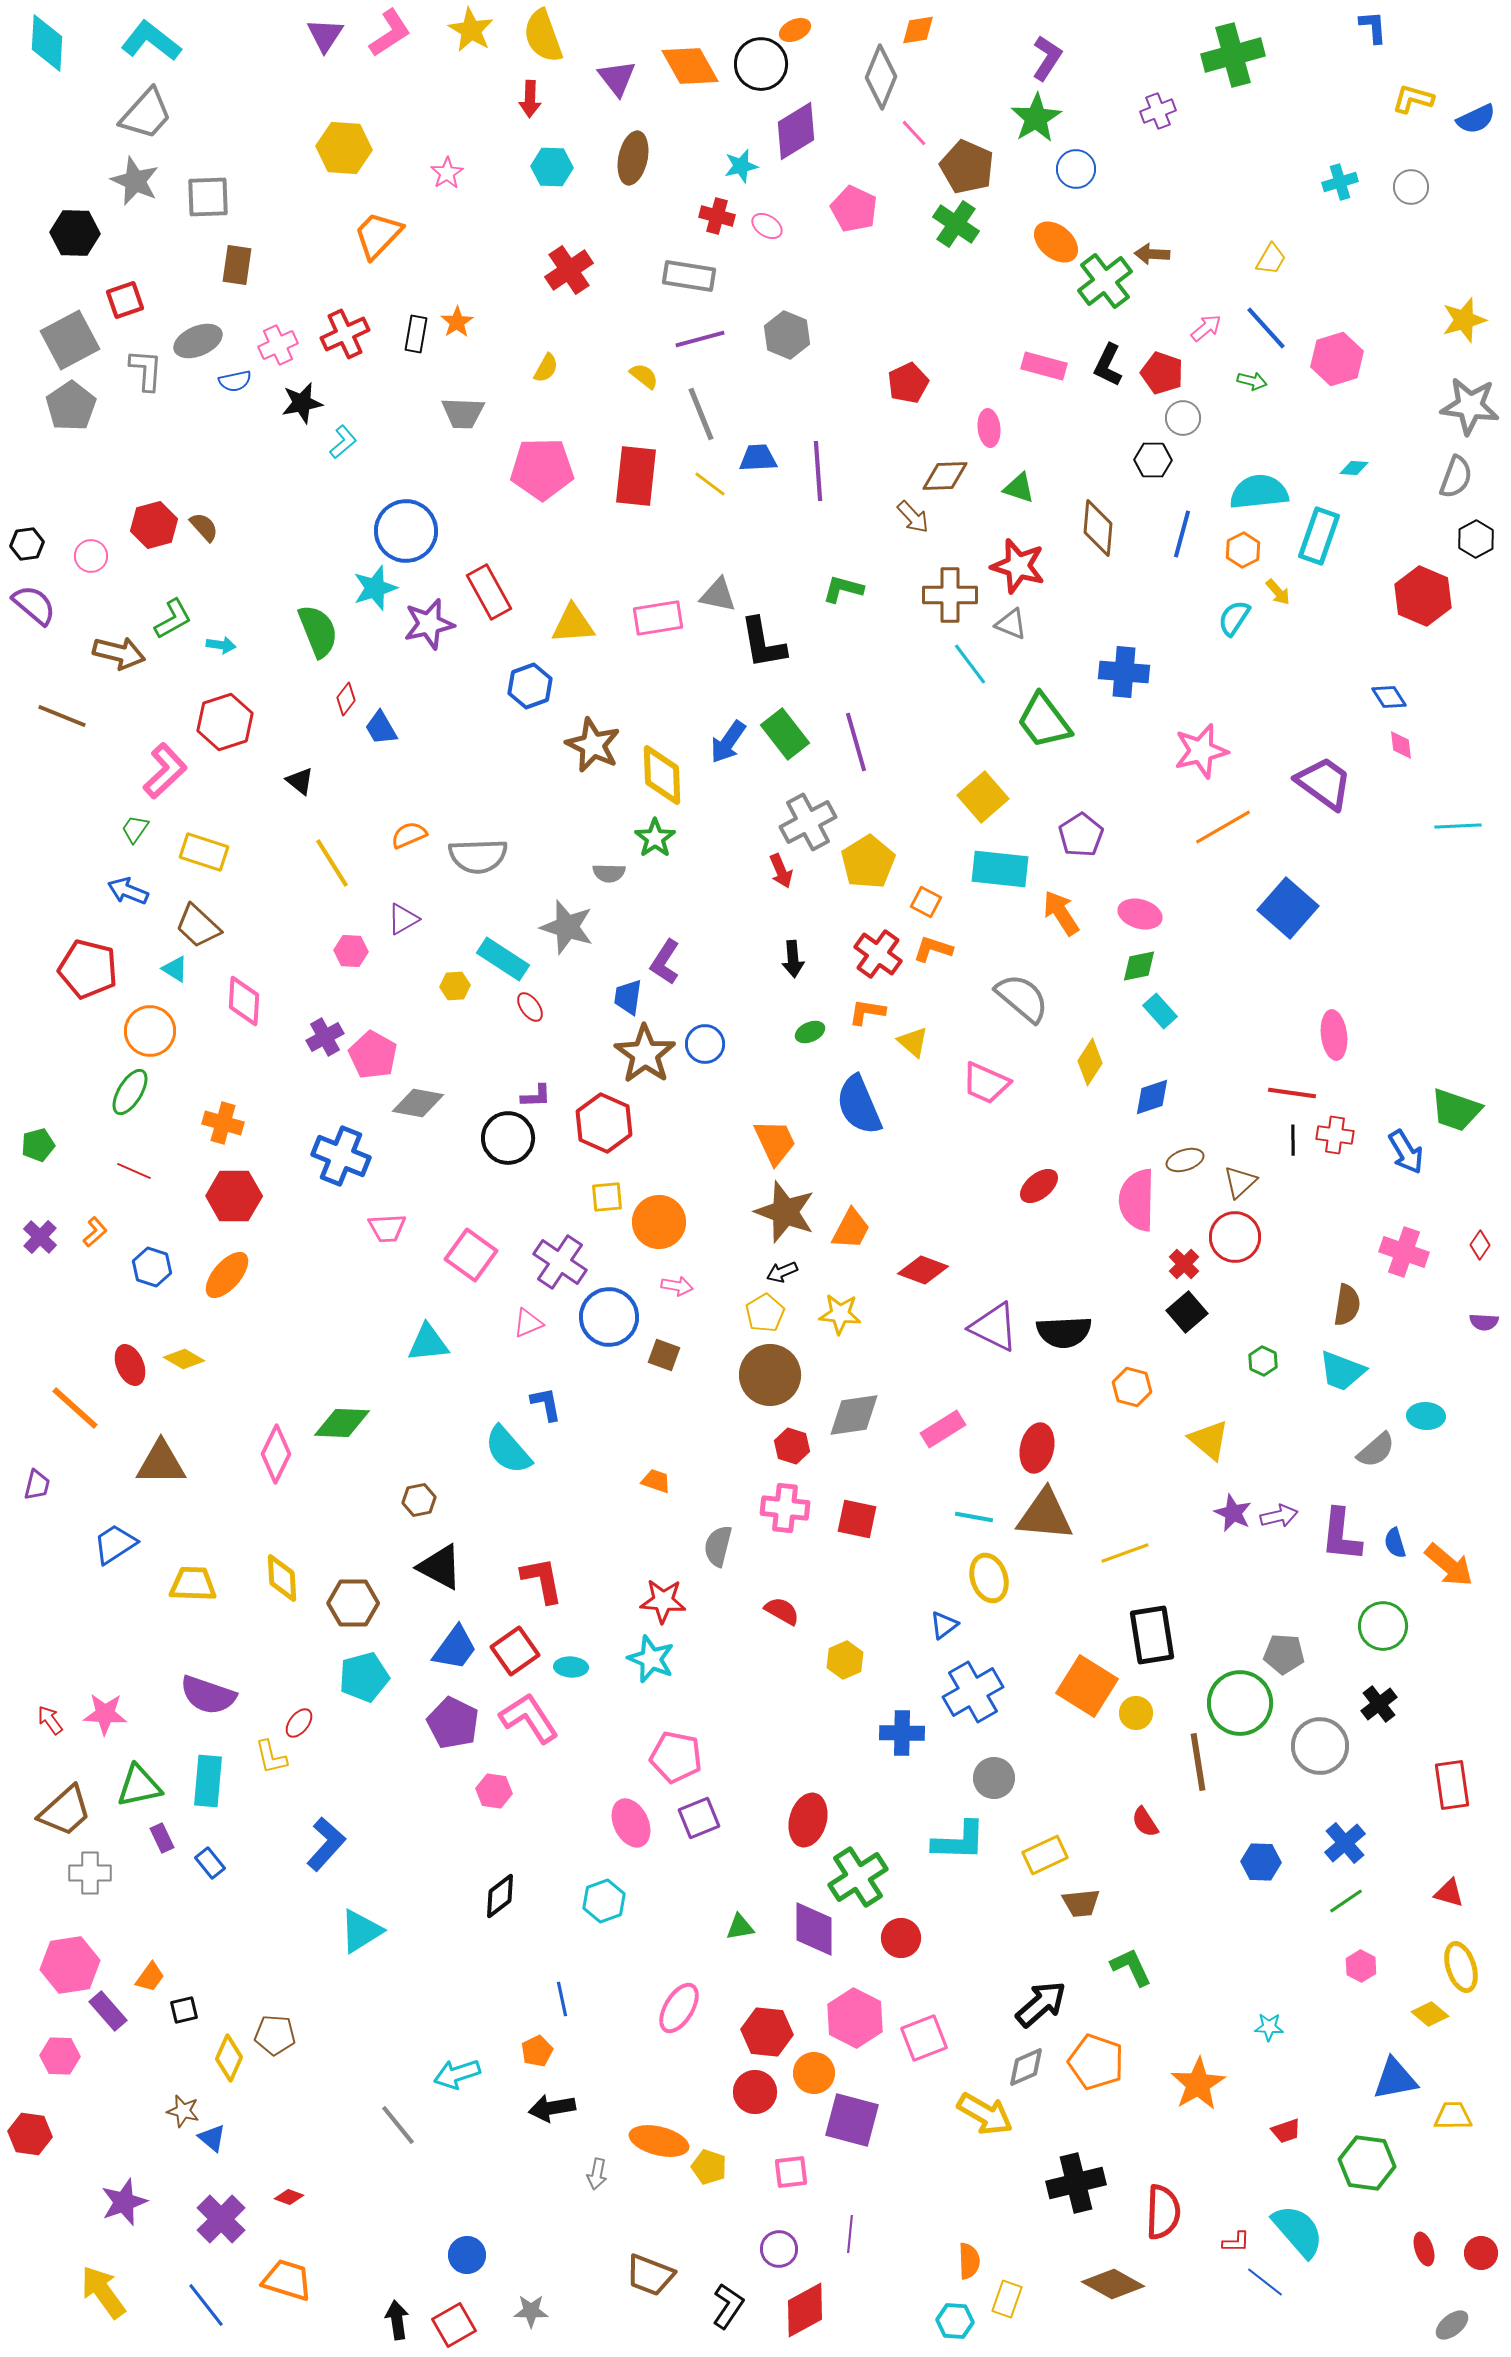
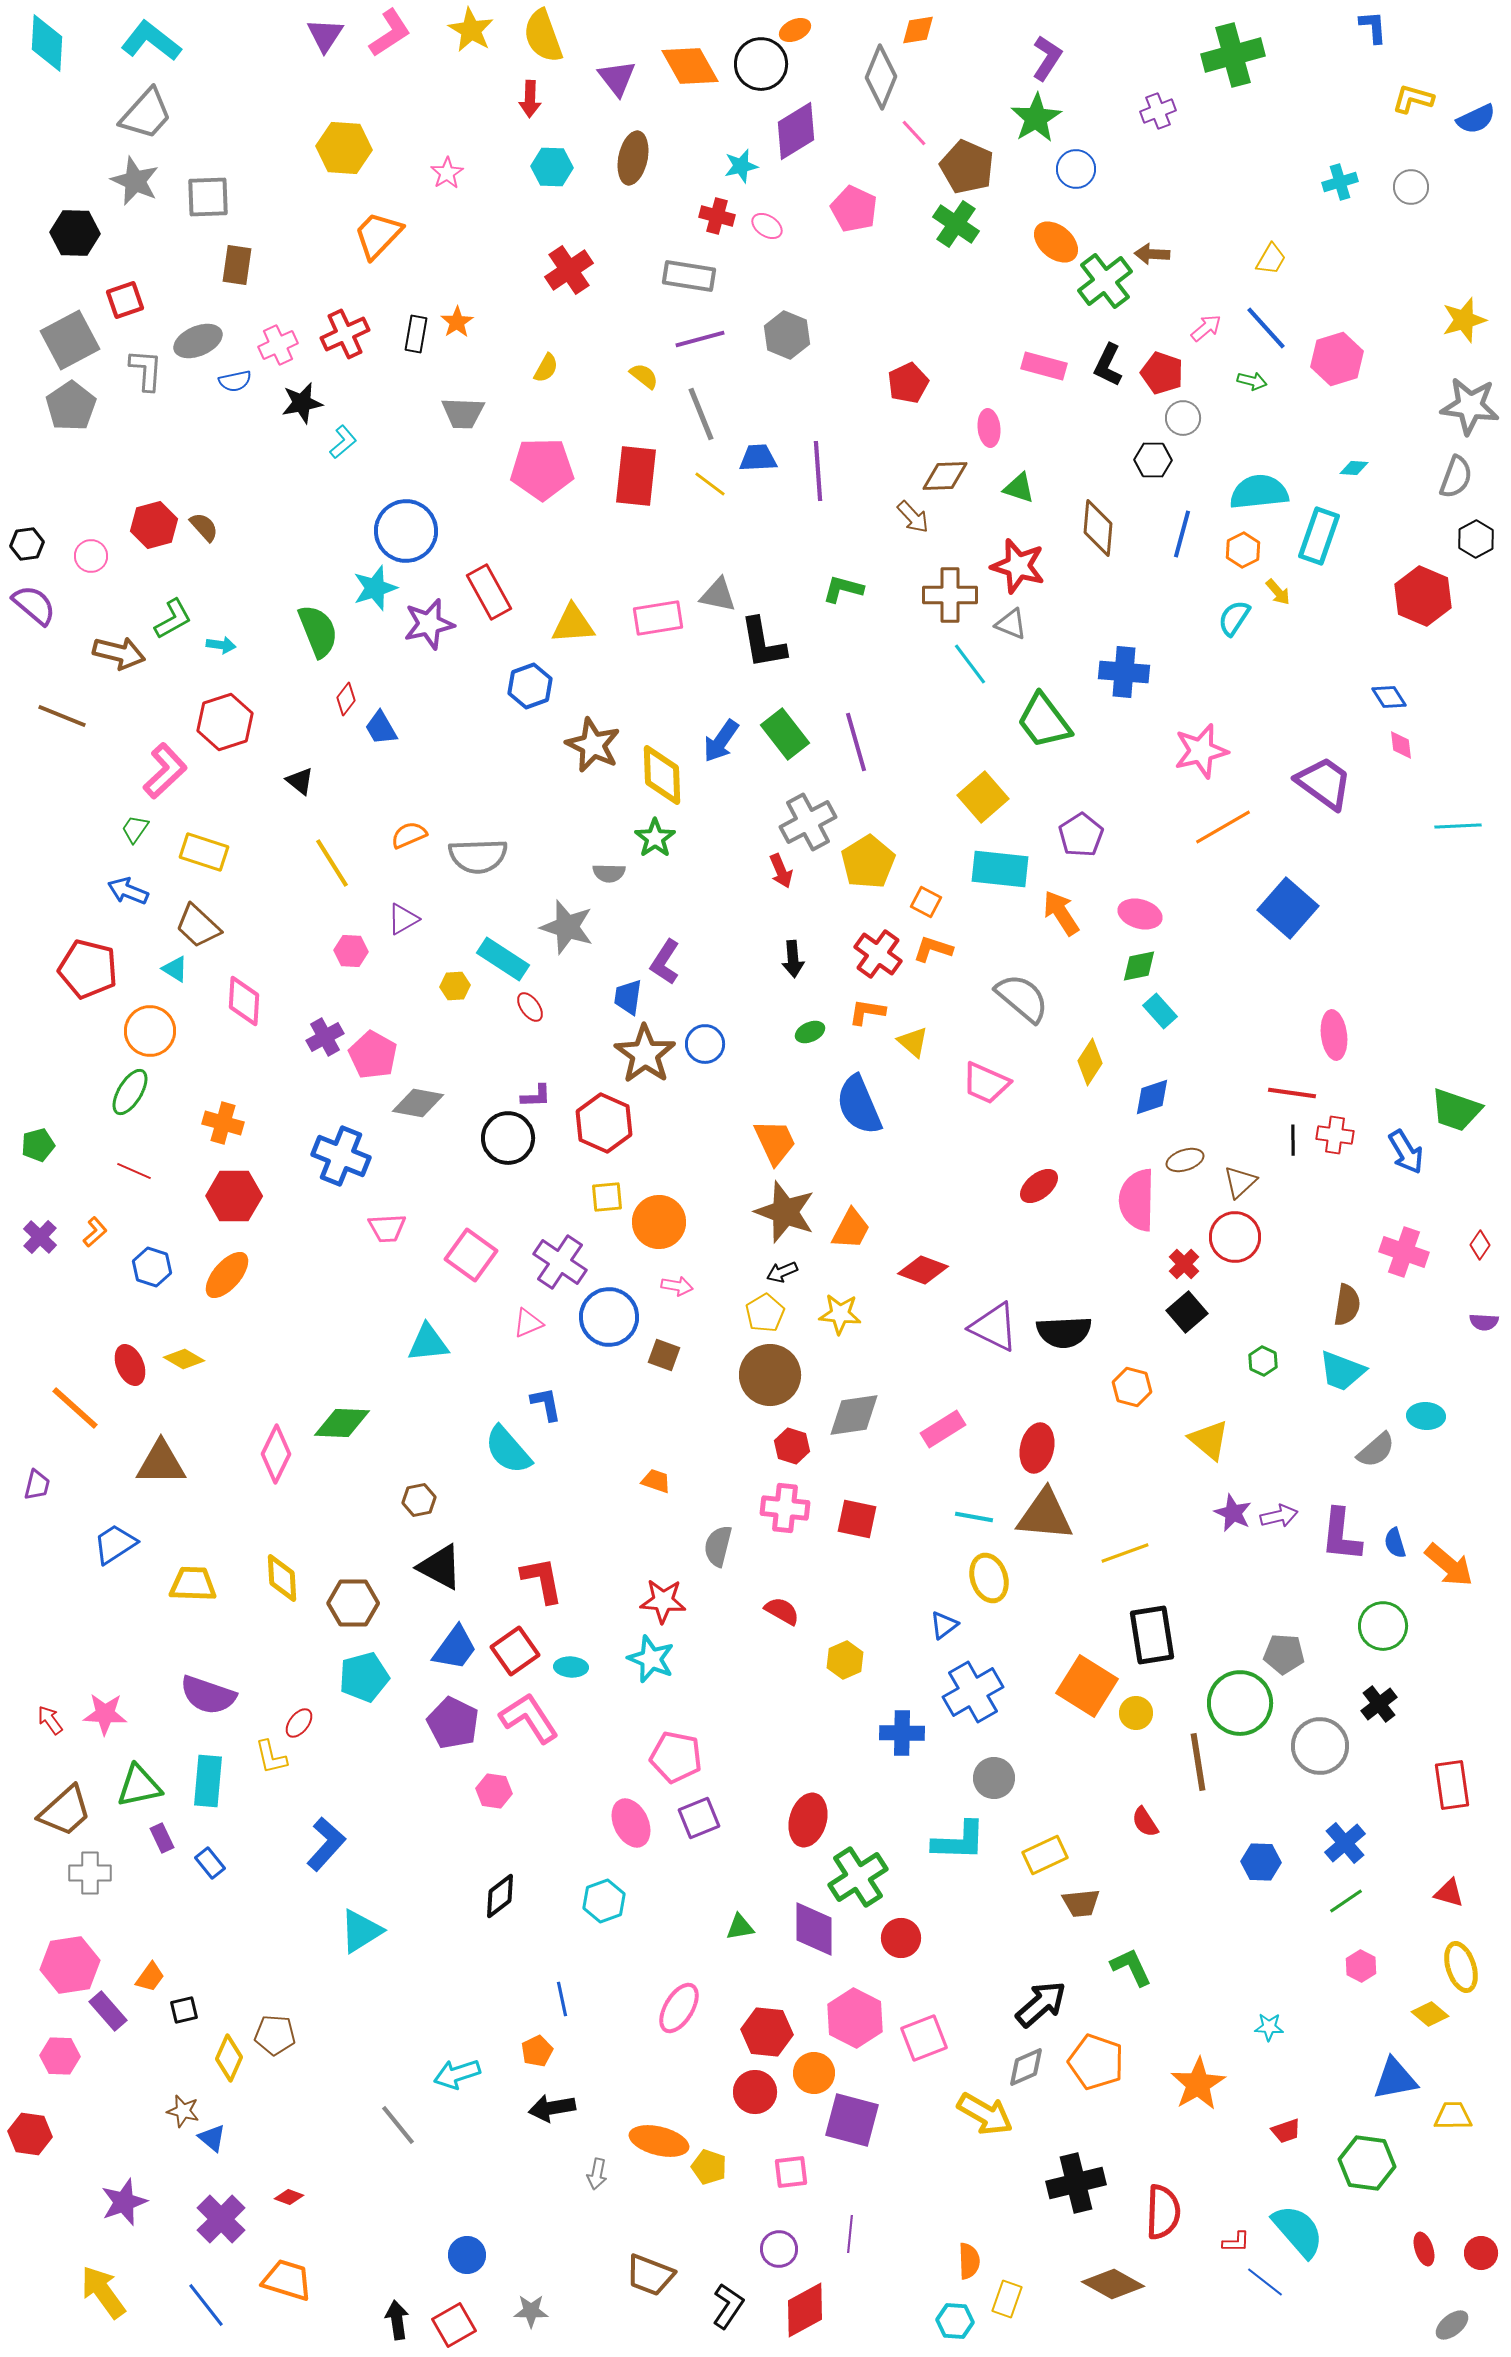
blue arrow at (728, 742): moved 7 px left, 1 px up
